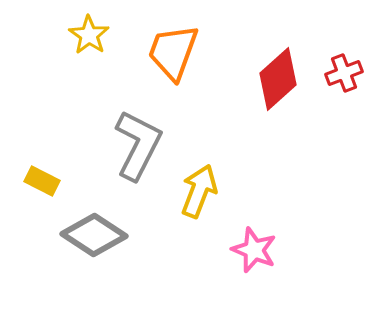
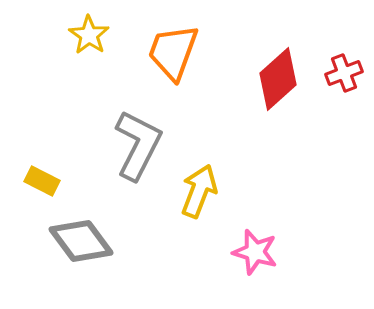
gray diamond: moved 13 px left, 6 px down; rotated 20 degrees clockwise
pink star: moved 1 px right, 2 px down; rotated 6 degrees counterclockwise
